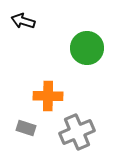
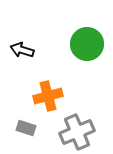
black arrow: moved 1 px left, 29 px down
green circle: moved 4 px up
orange cross: rotated 16 degrees counterclockwise
